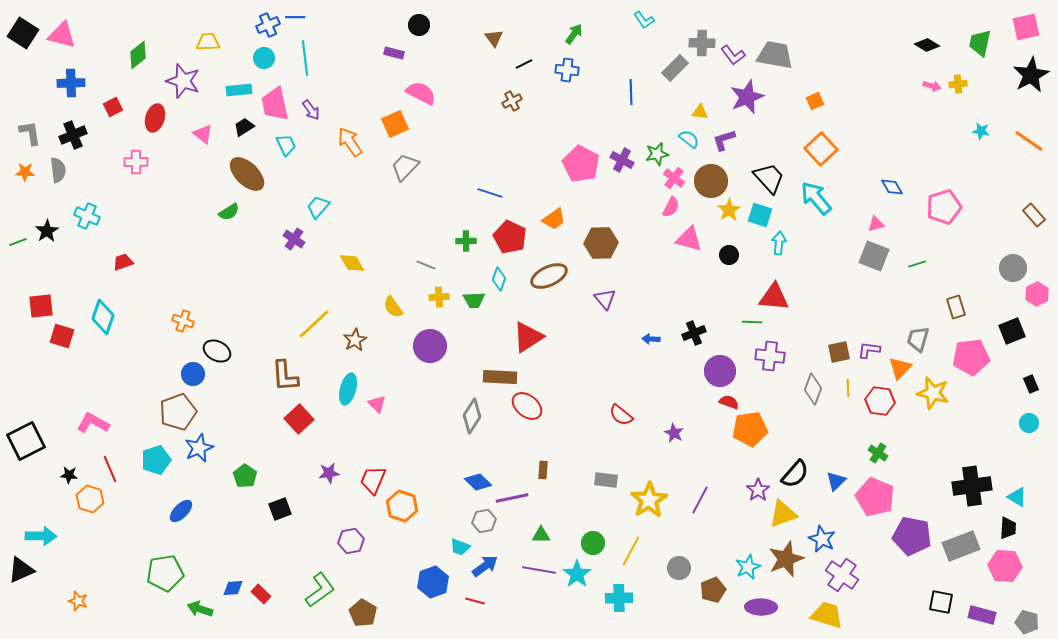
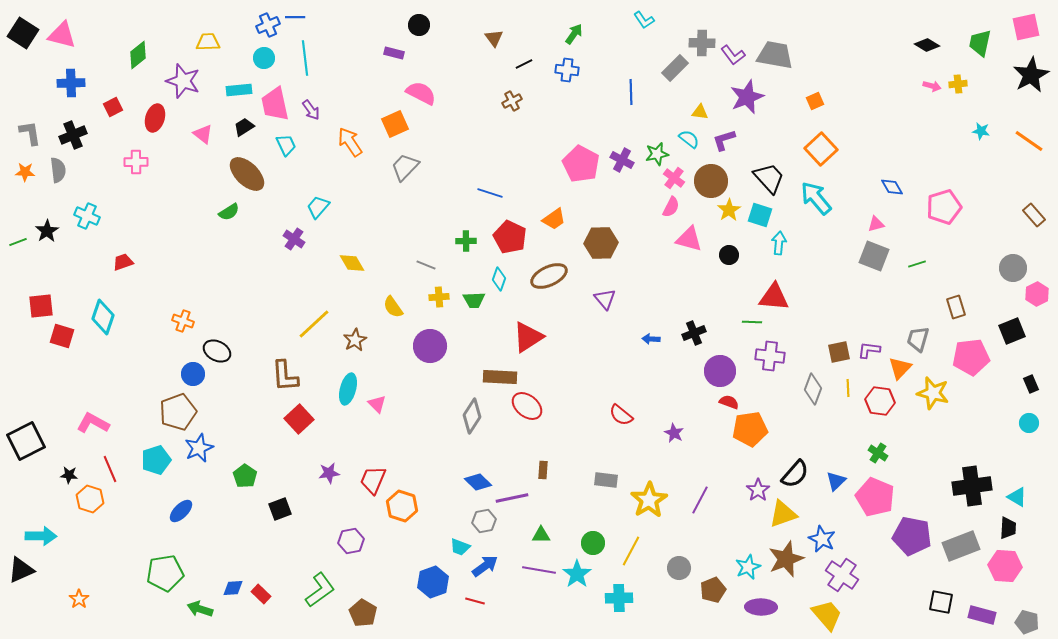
orange star at (78, 601): moved 1 px right, 2 px up; rotated 18 degrees clockwise
yellow trapezoid at (827, 615): rotated 32 degrees clockwise
